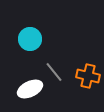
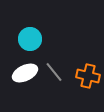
white ellipse: moved 5 px left, 16 px up
